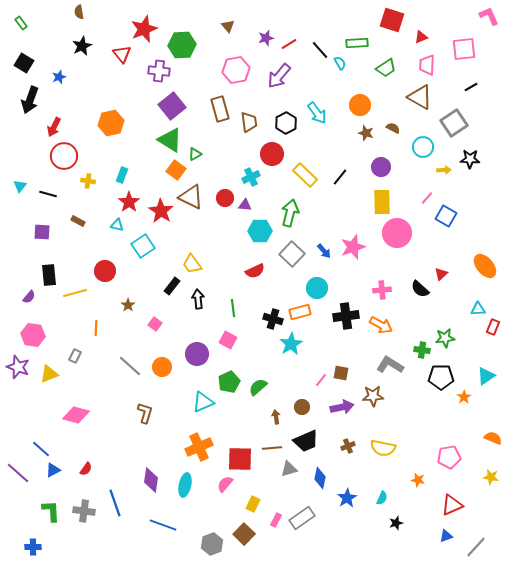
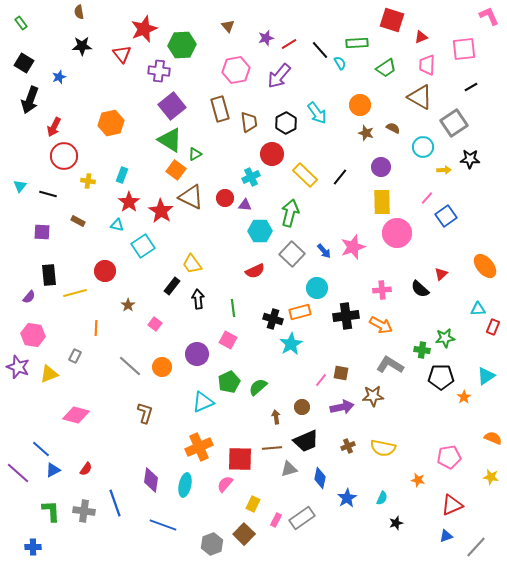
black star at (82, 46): rotated 24 degrees clockwise
blue square at (446, 216): rotated 25 degrees clockwise
